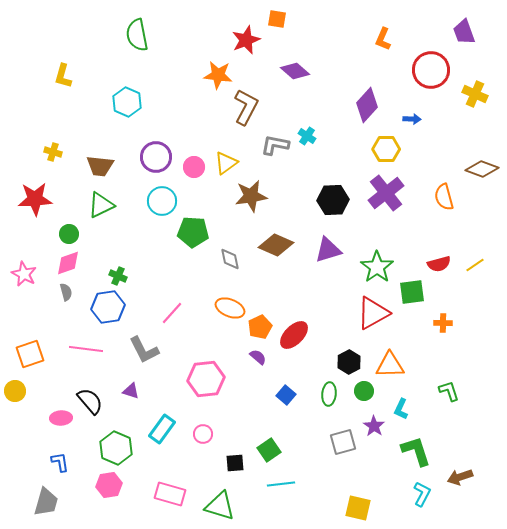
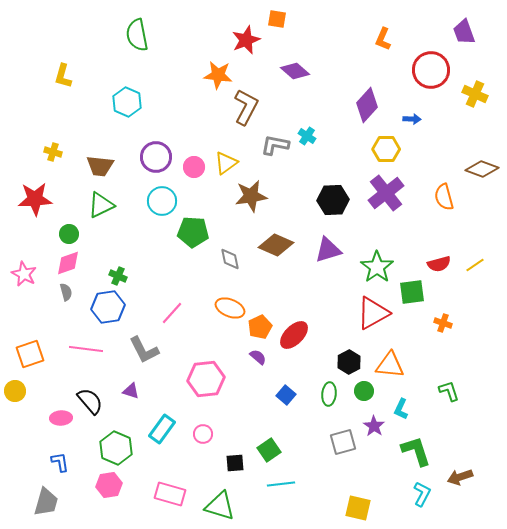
orange cross at (443, 323): rotated 18 degrees clockwise
orange triangle at (390, 365): rotated 8 degrees clockwise
